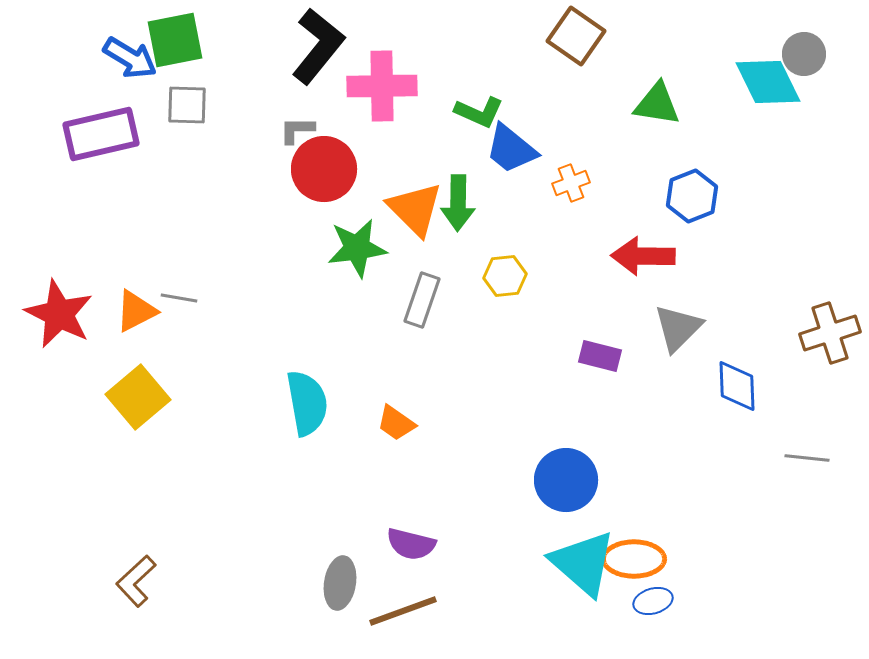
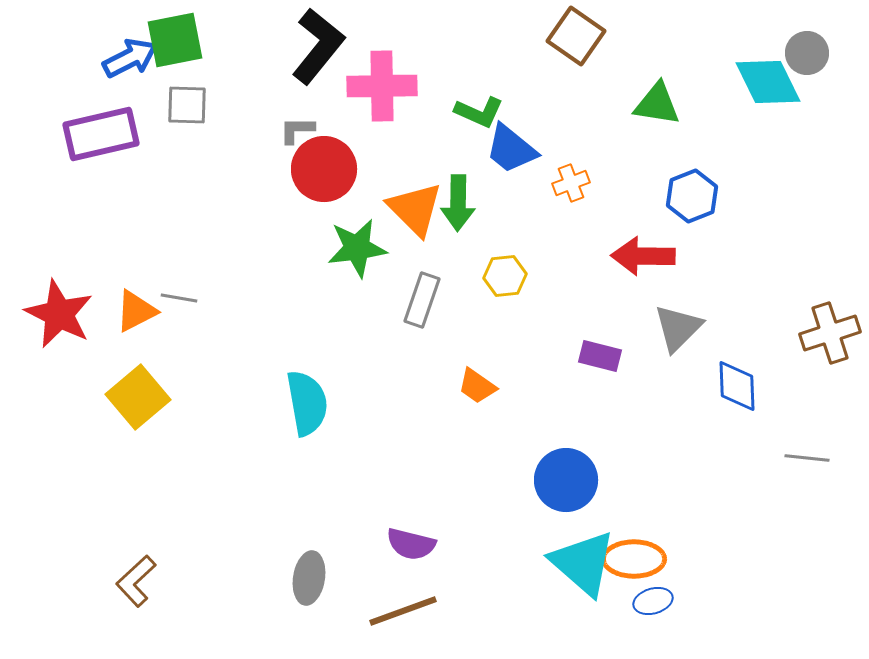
gray circle at (804, 54): moved 3 px right, 1 px up
blue arrow at (130, 58): rotated 58 degrees counterclockwise
orange trapezoid at (396, 423): moved 81 px right, 37 px up
gray ellipse at (340, 583): moved 31 px left, 5 px up
